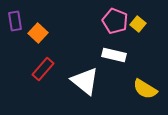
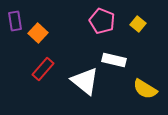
pink pentagon: moved 13 px left
white rectangle: moved 5 px down
